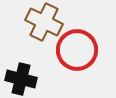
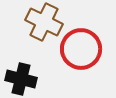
red circle: moved 4 px right, 1 px up
